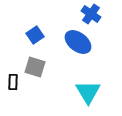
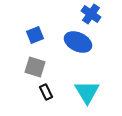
blue square: rotated 12 degrees clockwise
blue ellipse: rotated 12 degrees counterclockwise
black rectangle: moved 33 px right, 10 px down; rotated 28 degrees counterclockwise
cyan triangle: moved 1 px left
